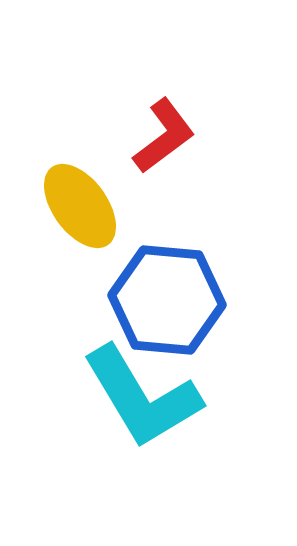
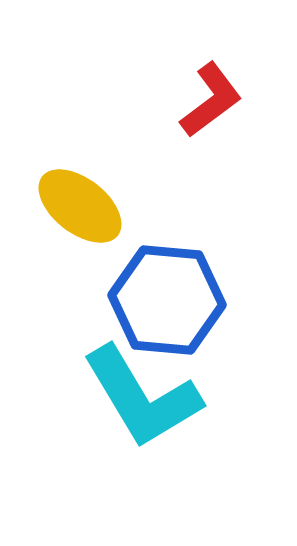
red L-shape: moved 47 px right, 36 px up
yellow ellipse: rotated 16 degrees counterclockwise
